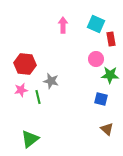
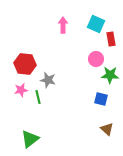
gray star: moved 3 px left, 1 px up
